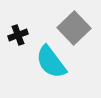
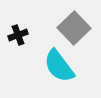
cyan semicircle: moved 8 px right, 4 px down
